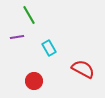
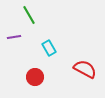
purple line: moved 3 px left
red semicircle: moved 2 px right
red circle: moved 1 px right, 4 px up
